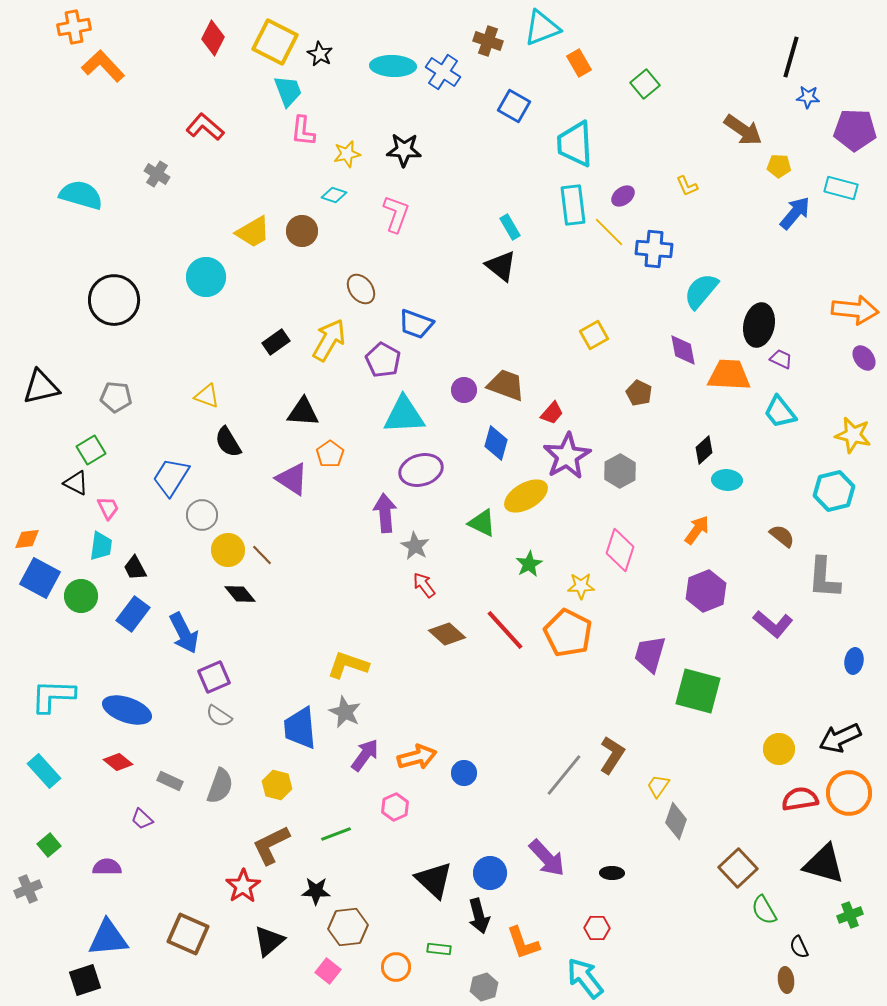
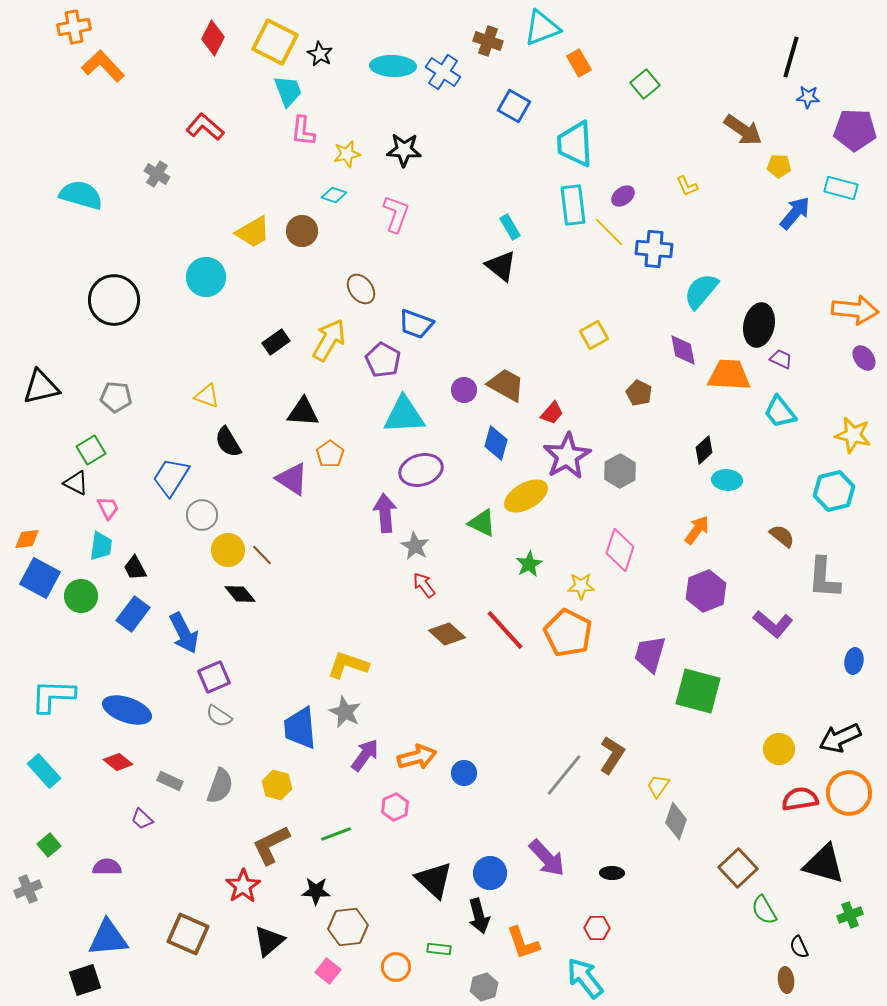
brown trapezoid at (506, 385): rotated 9 degrees clockwise
